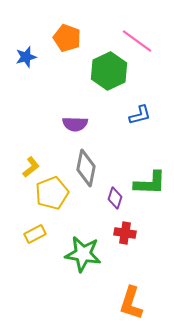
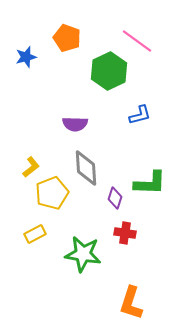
gray diamond: rotated 15 degrees counterclockwise
